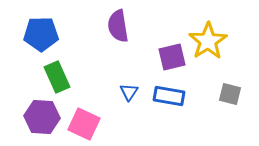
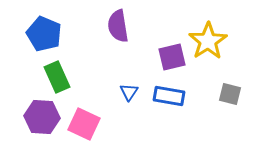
blue pentagon: moved 3 px right; rotated 24 degrees clockwise
